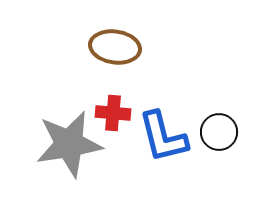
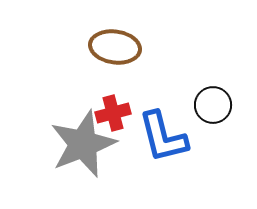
red cross: rotated 20 degrees counterclockwise
black circle: moved 6 px left, 27 px up
gray star: moved 14 px right; rotated 12 degrees counterclockwise
